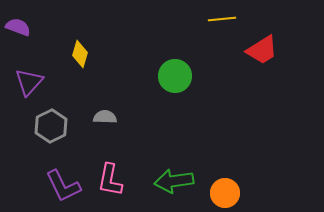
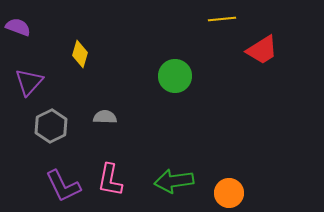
orange circle: moved 4 px right
